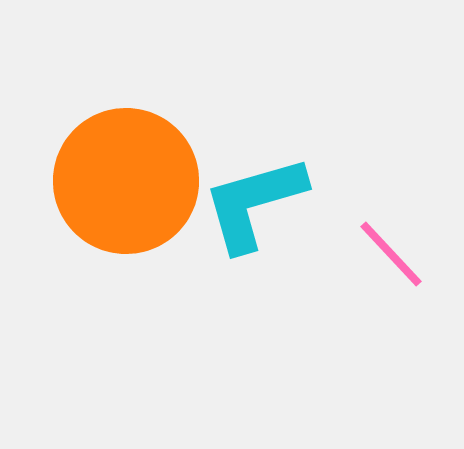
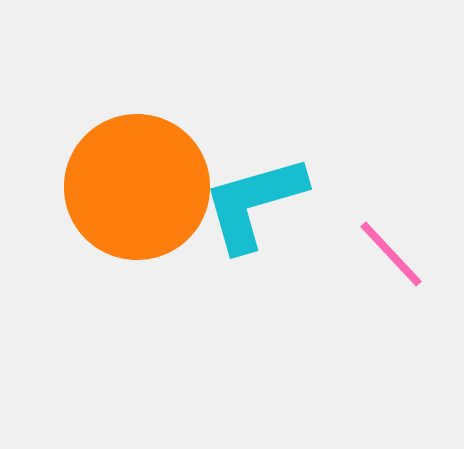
orange circle: moved 11 px right, 6 px down
